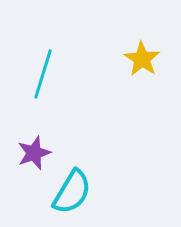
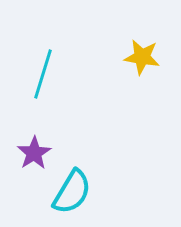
yellow star: moved 2 px up; rotated 24 degrees counterclockwise
purple star: rotated 12 degrees counterclockwise
